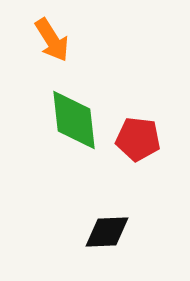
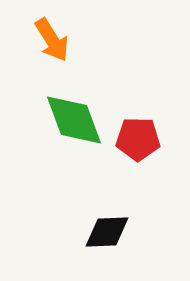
green diamond: rotated 14 degrees counterclockwise
red pentagon: rotated 6 degrees counterclockwise
